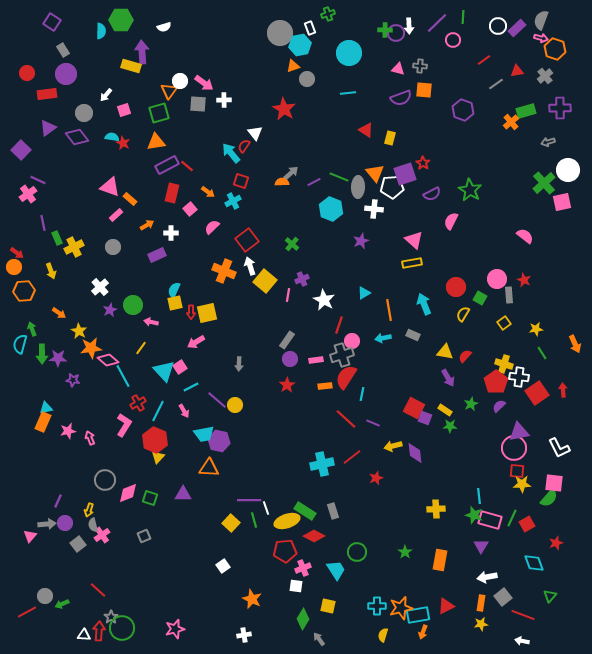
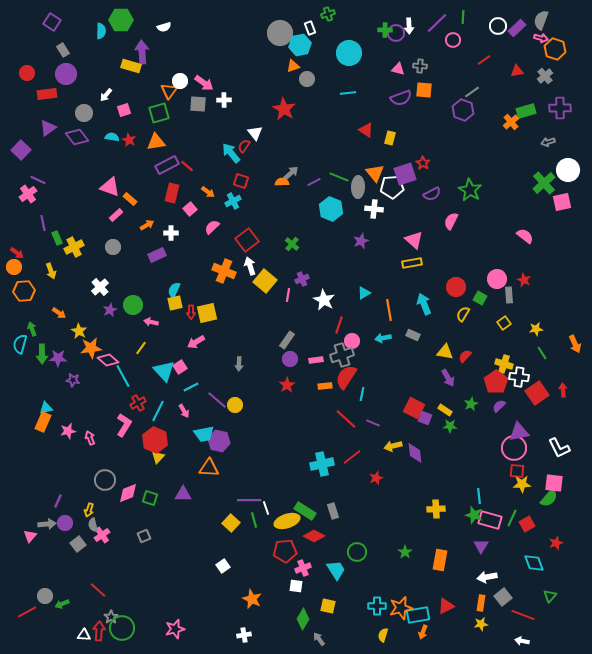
gray line at (496, 84): moved 24 px left, 8 px down
red star at (123, 143): moved 6 px right, 3 px up
